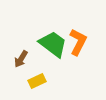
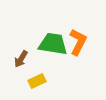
green trapezoid: rotated 28 degrees counterclockwise
